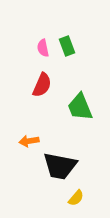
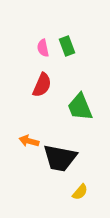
orange arrow: rotated 24 degrees clockwise
black trapezoid: moved 8 px up
yellow semicircle: moved 4 px right, 6 px up
